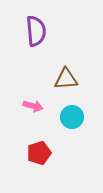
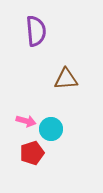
pink arrow: moved 7 px left, 15 px down
cyan circle: moved 21 px left, 12 px down
red pentagon: moved 7 px left
